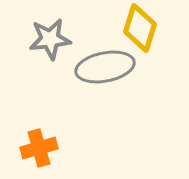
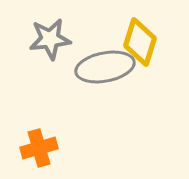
yellow diamond: moved 14 px down
